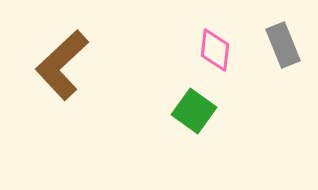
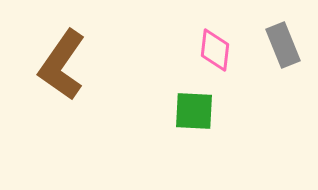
brown L-shape: rotated 12 degrees counterclockwise
green square: rotated 33 degrees counterclockwise
